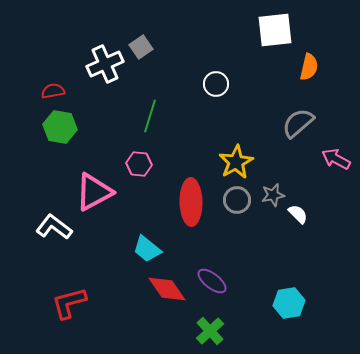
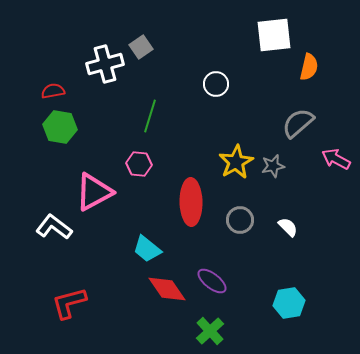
white square: moved 1 px left, 5 px down
white cross: rotated 9 degrees clockwise
gray star: moved 29 px up
gray circle: moved 3 px right, 20 px down
white semicircle: moved 10 px left, 13 px down
